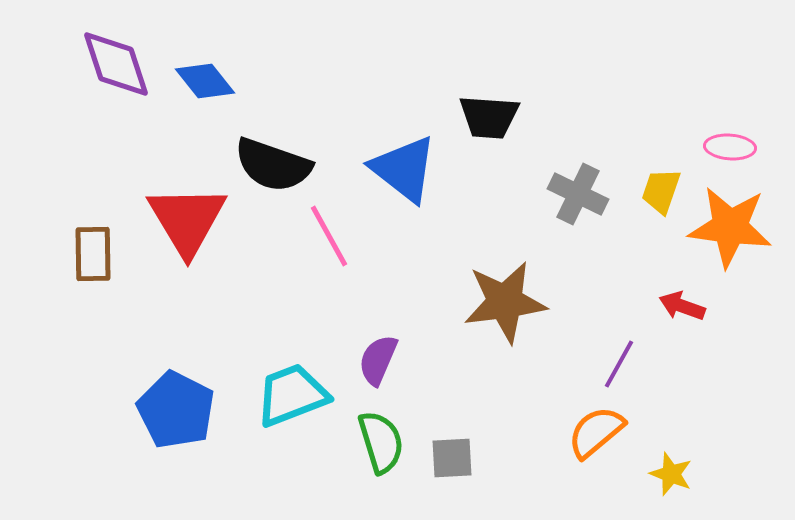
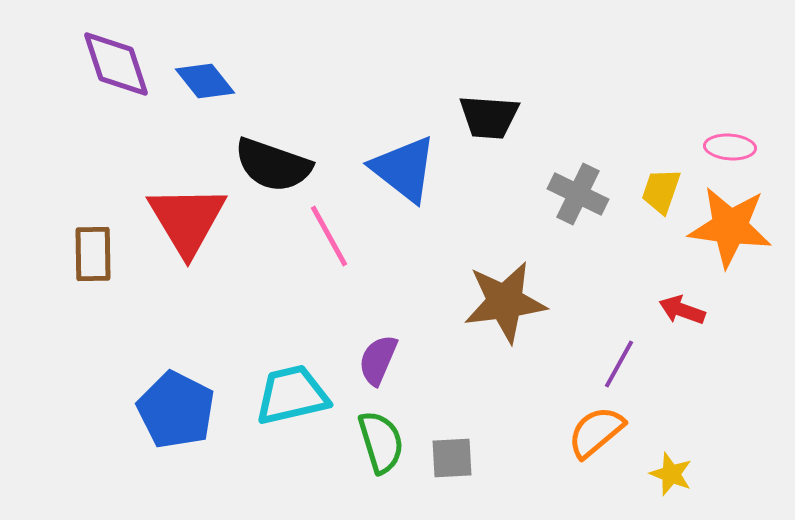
red arrow: moved 4 px down
cyan trapezoid: rotated 8 degrees clockwise
